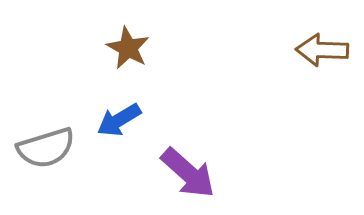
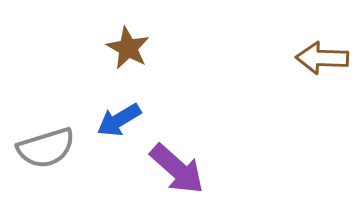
brown arrow: moved 8 px down
purple arrow: moved 11 px left, 4 px up
